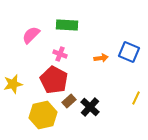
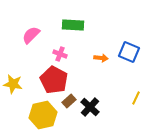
green rectangle: moved 6 px right
orange arrow: rotated 16 degrees clockwise
yellow star: rotated 24 degrees clockwise
